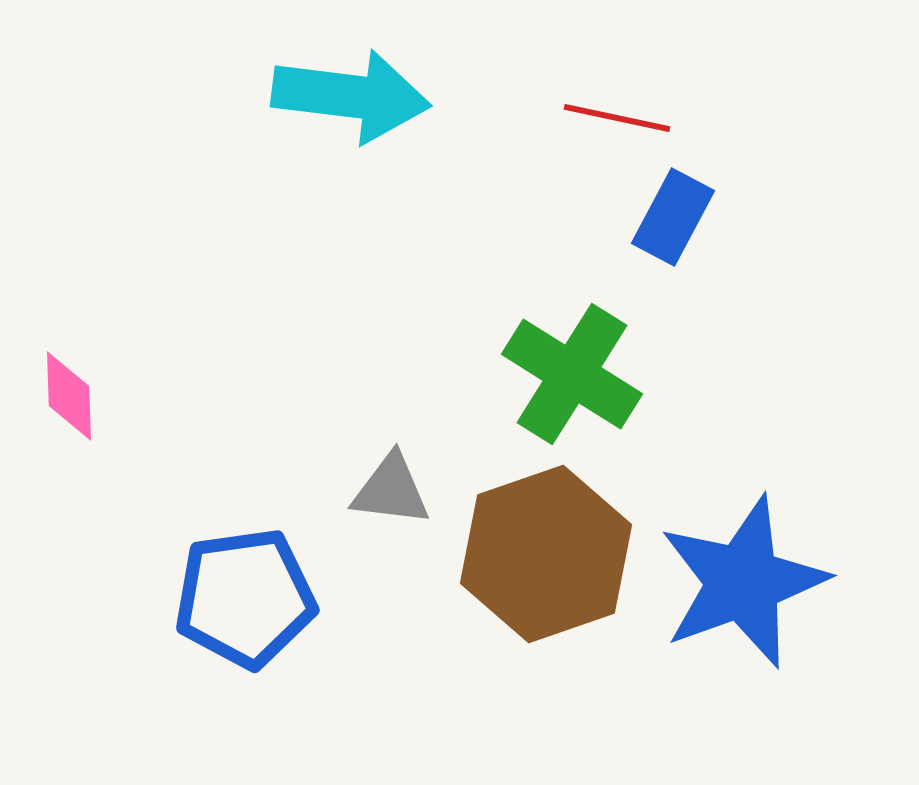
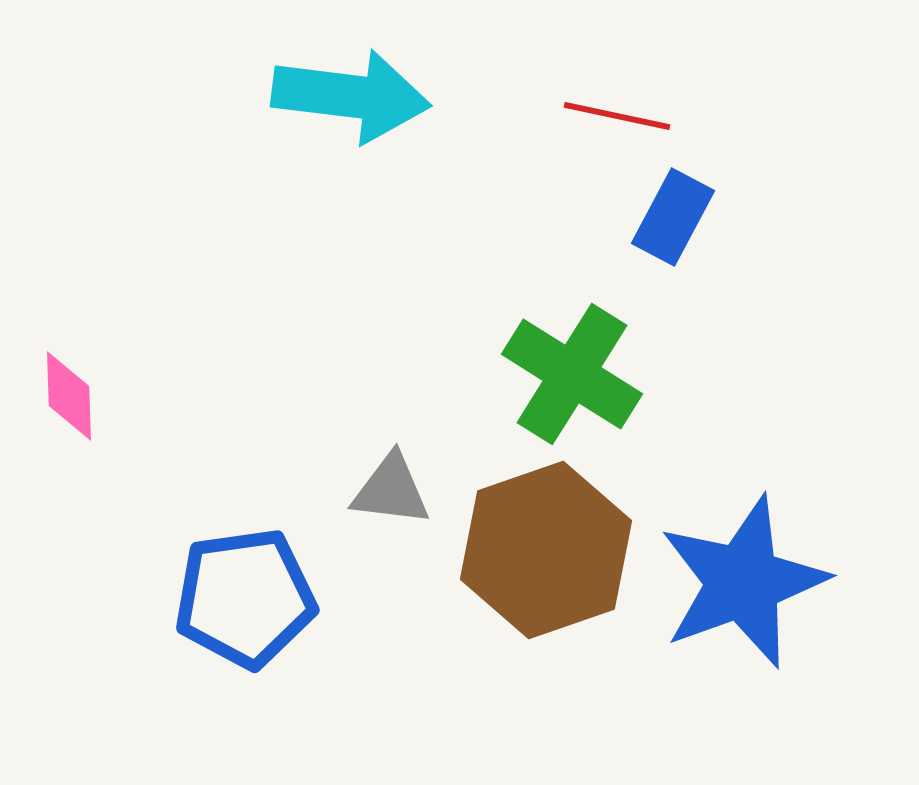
red line: moved 2 px up
brown hexagon: moved 4 px up
